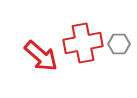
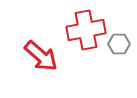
red cross: moved 3 px right, 13 px up
